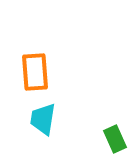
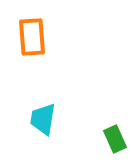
orange rectangle: moved 3 px left, 35 px up
